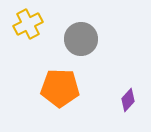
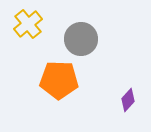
yellow cross: rotated 12 degrees counterclockwise
orange pentagon: moved 1 px left, 8 px up
